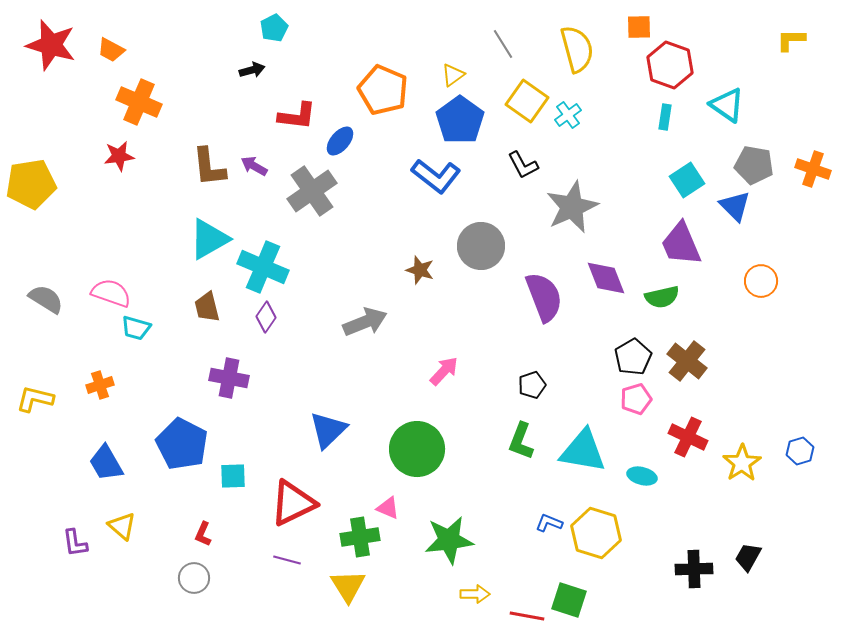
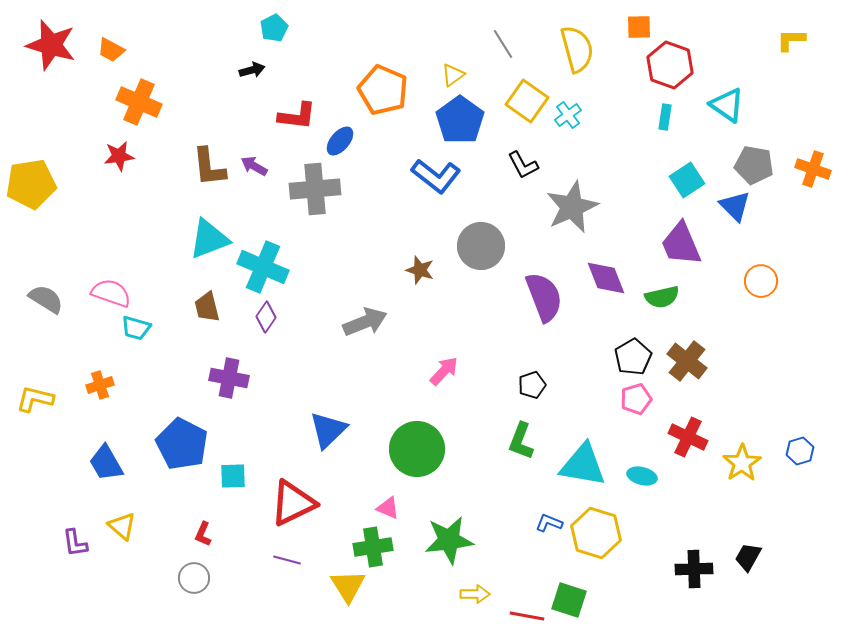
gray cross at (312, 191): moved 3 px right, 2 px up; rotated 30 degrees clockwise
cyan triangle at (209, 239): rotated 9 degrees clockwise
cyan triangle at (583, 451): moved 14 px down
green cross at (360, 537): moved 13 px right, 10 px down
